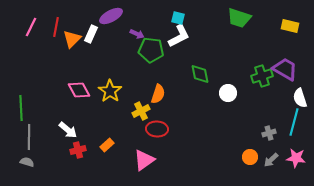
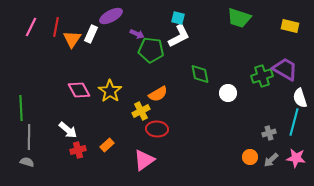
orange triangle: rotated 12 degrees counterclockwise
orange semicircle: rotated 42 degrees clockwise
